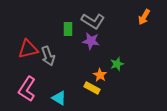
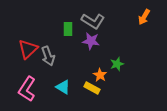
red triangle: rotated 30 degrees counterclockwise
cyan triangle: moved 4 px right, 11 px up
